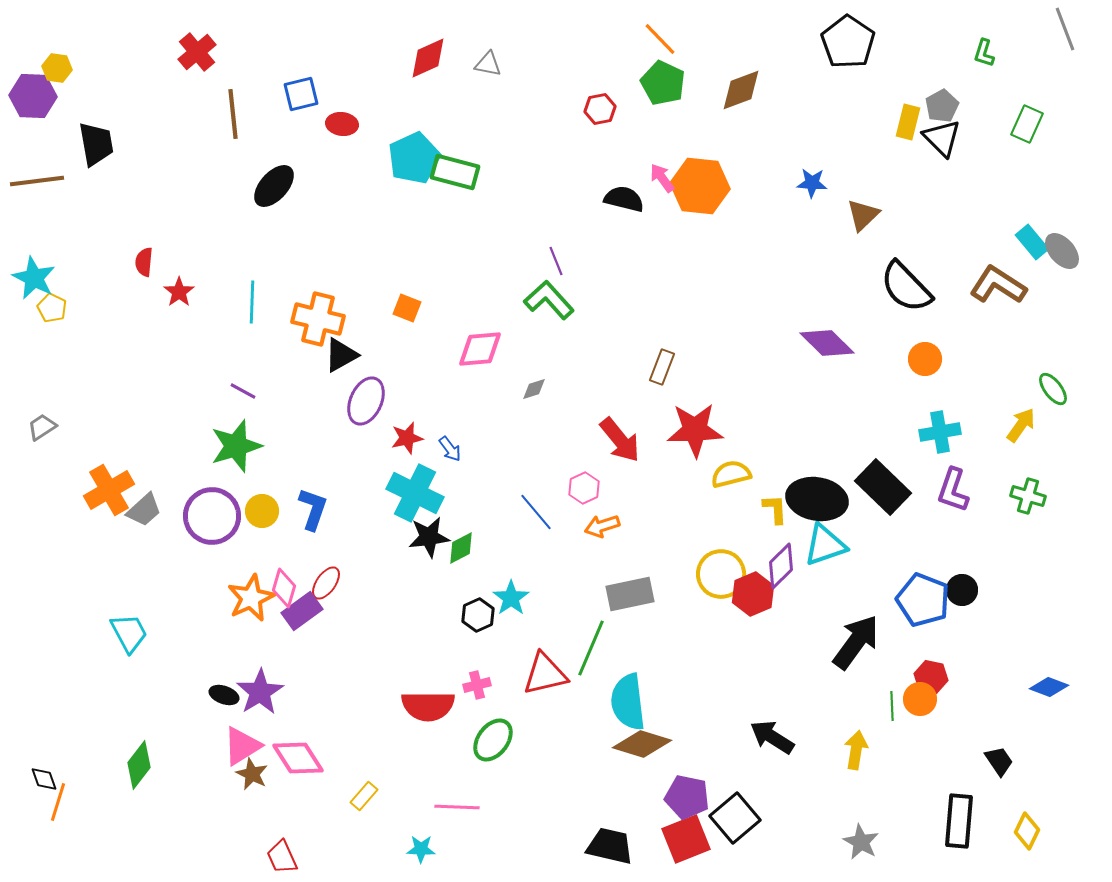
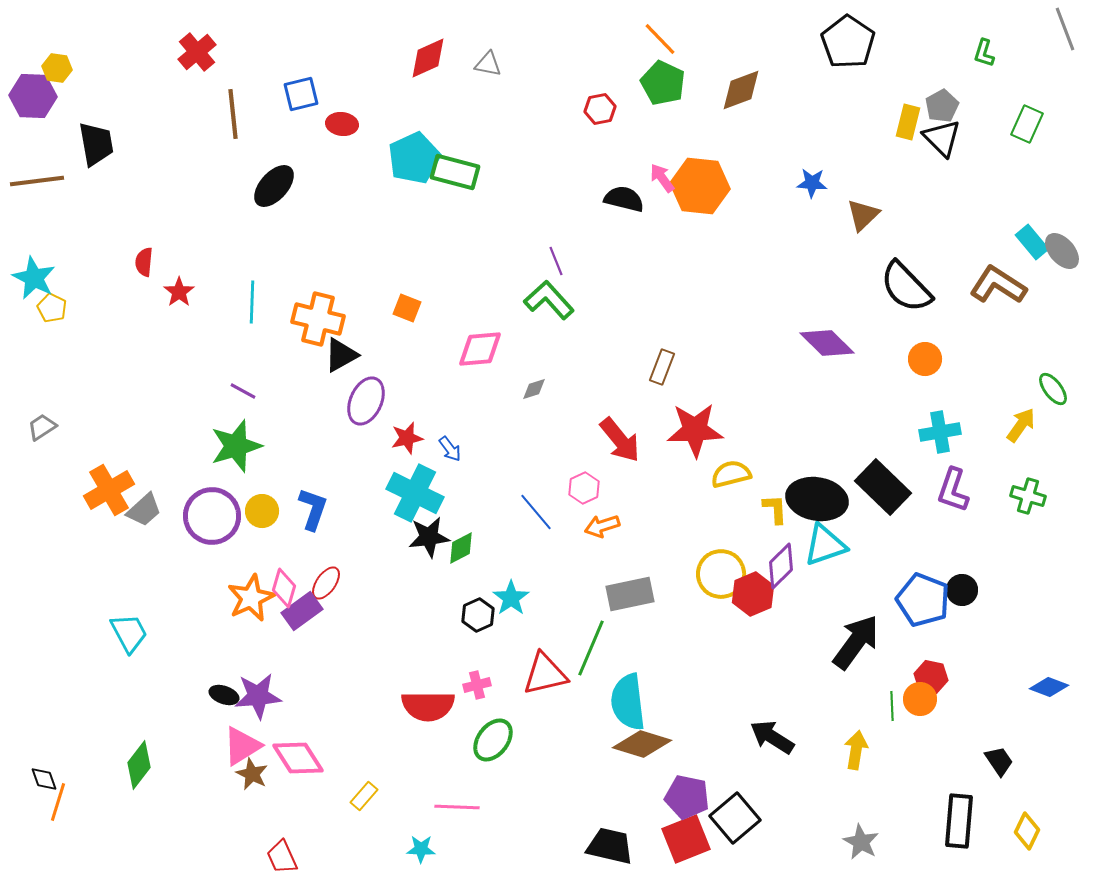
purple star at (260, 692): moved 2 px left, 4 px down; rotated 27 degrees clockwise
